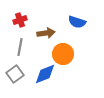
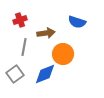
gray line: moved 4 px right
